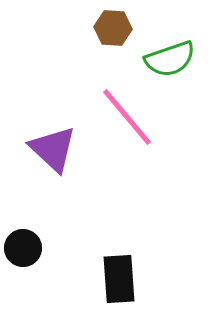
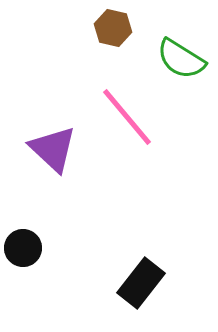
brown hexagon: rotated 9 degrees clockwise
green semicircle: moved 11 px right; rotated 51 degrees clockwise
black rectangle: moved 22 px right, 4 px down; rotated 42 degrees clockwise
